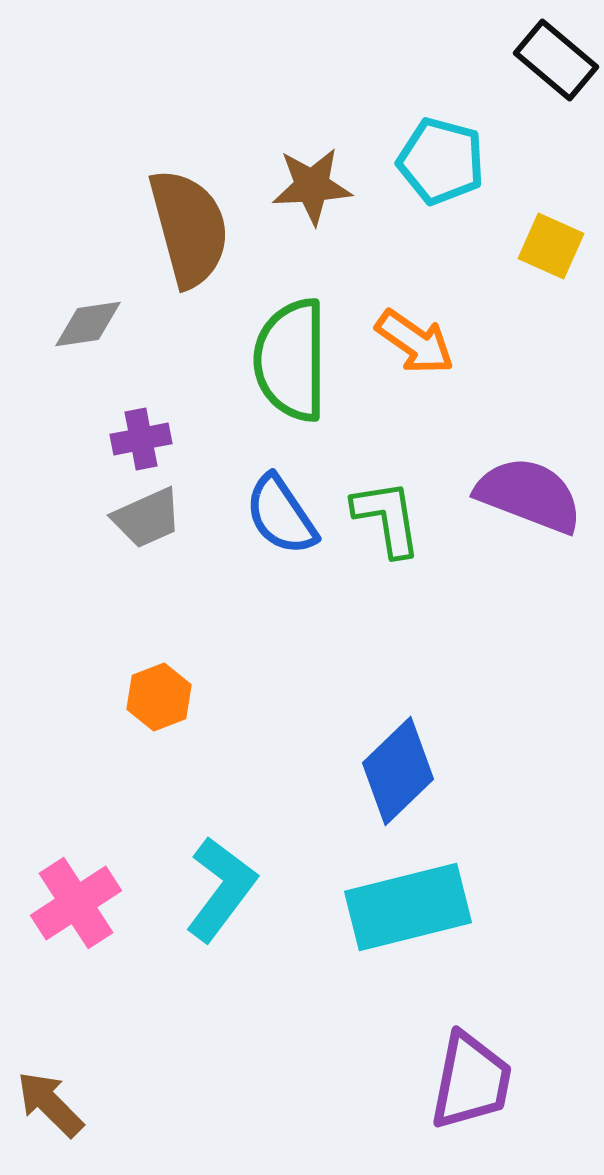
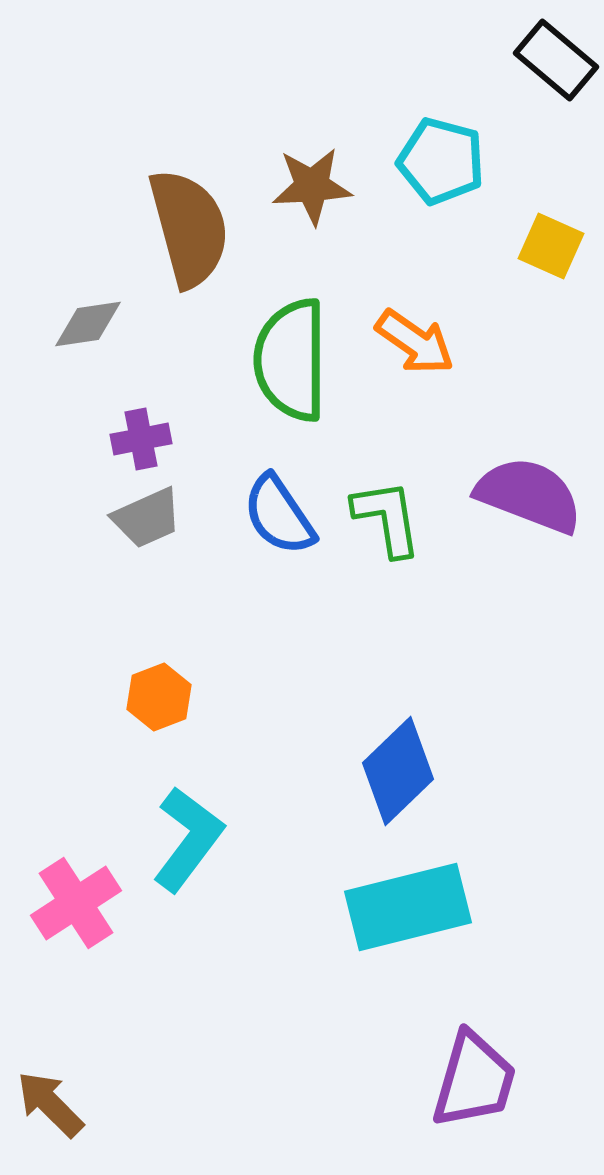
blue semicircle: moved 2 px left
cyan L-shape: moved 33 px left, 50 px up
purple trapezoid: moved 3 px right, 1 px up; rotated 5 degrees clockwise
